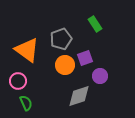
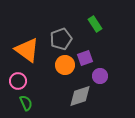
gray diamond: moved 1 px right
